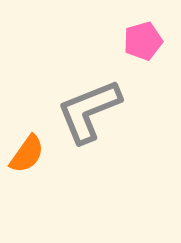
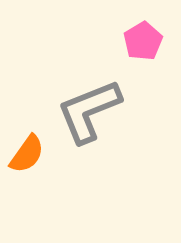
pink pentagon: rotated 15 degrees counterclockwise
